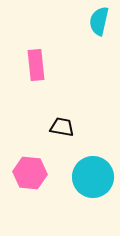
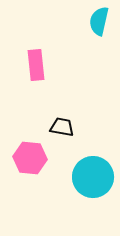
pink hexagon: moved 15 px up
